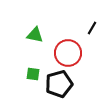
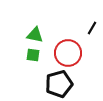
green square: moved 19 px up
